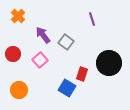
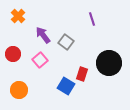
blue square: moved 1 px left, 2 px up
